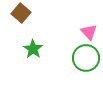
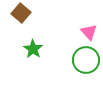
green circle: moved 2 px down
